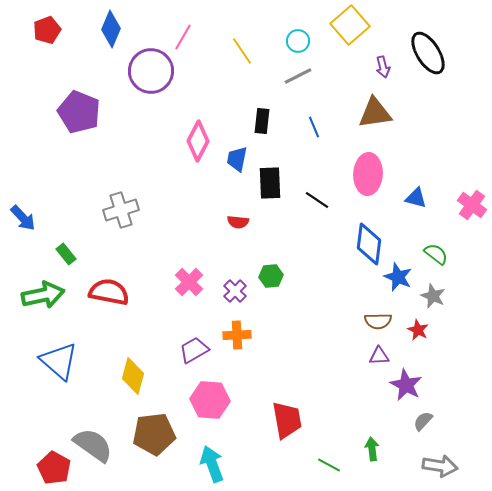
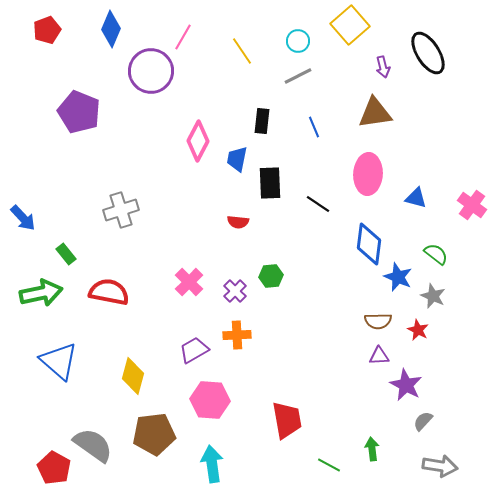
black line at (317, 200): moved 1 px right, 4 px down
green arrow at (43, 295): moved 2 px left, 2 px up
cyan arrow at (212, 464): rotated 12 degrees clockwise
